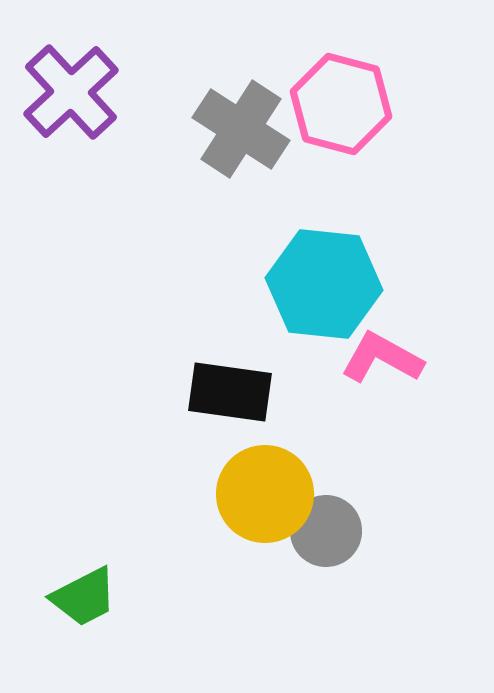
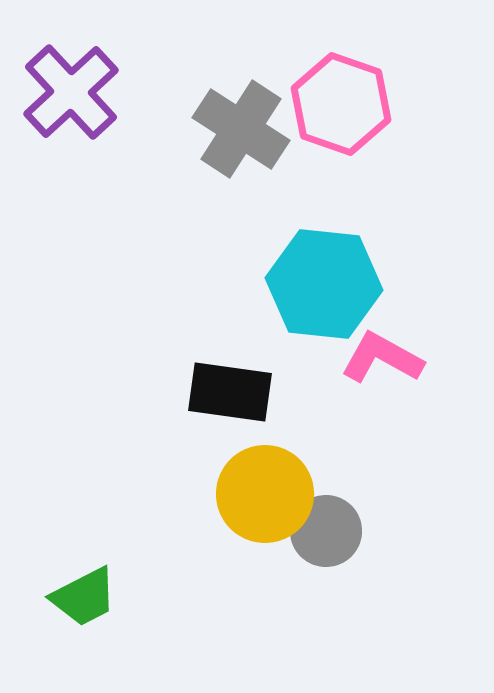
pink hexagon: rotated 4 degrees clockwise
